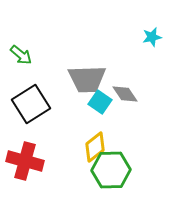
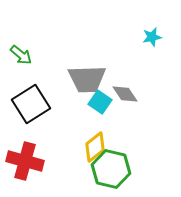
green hexagon: moved 1 px up; rotated 15 degrees clockwise
